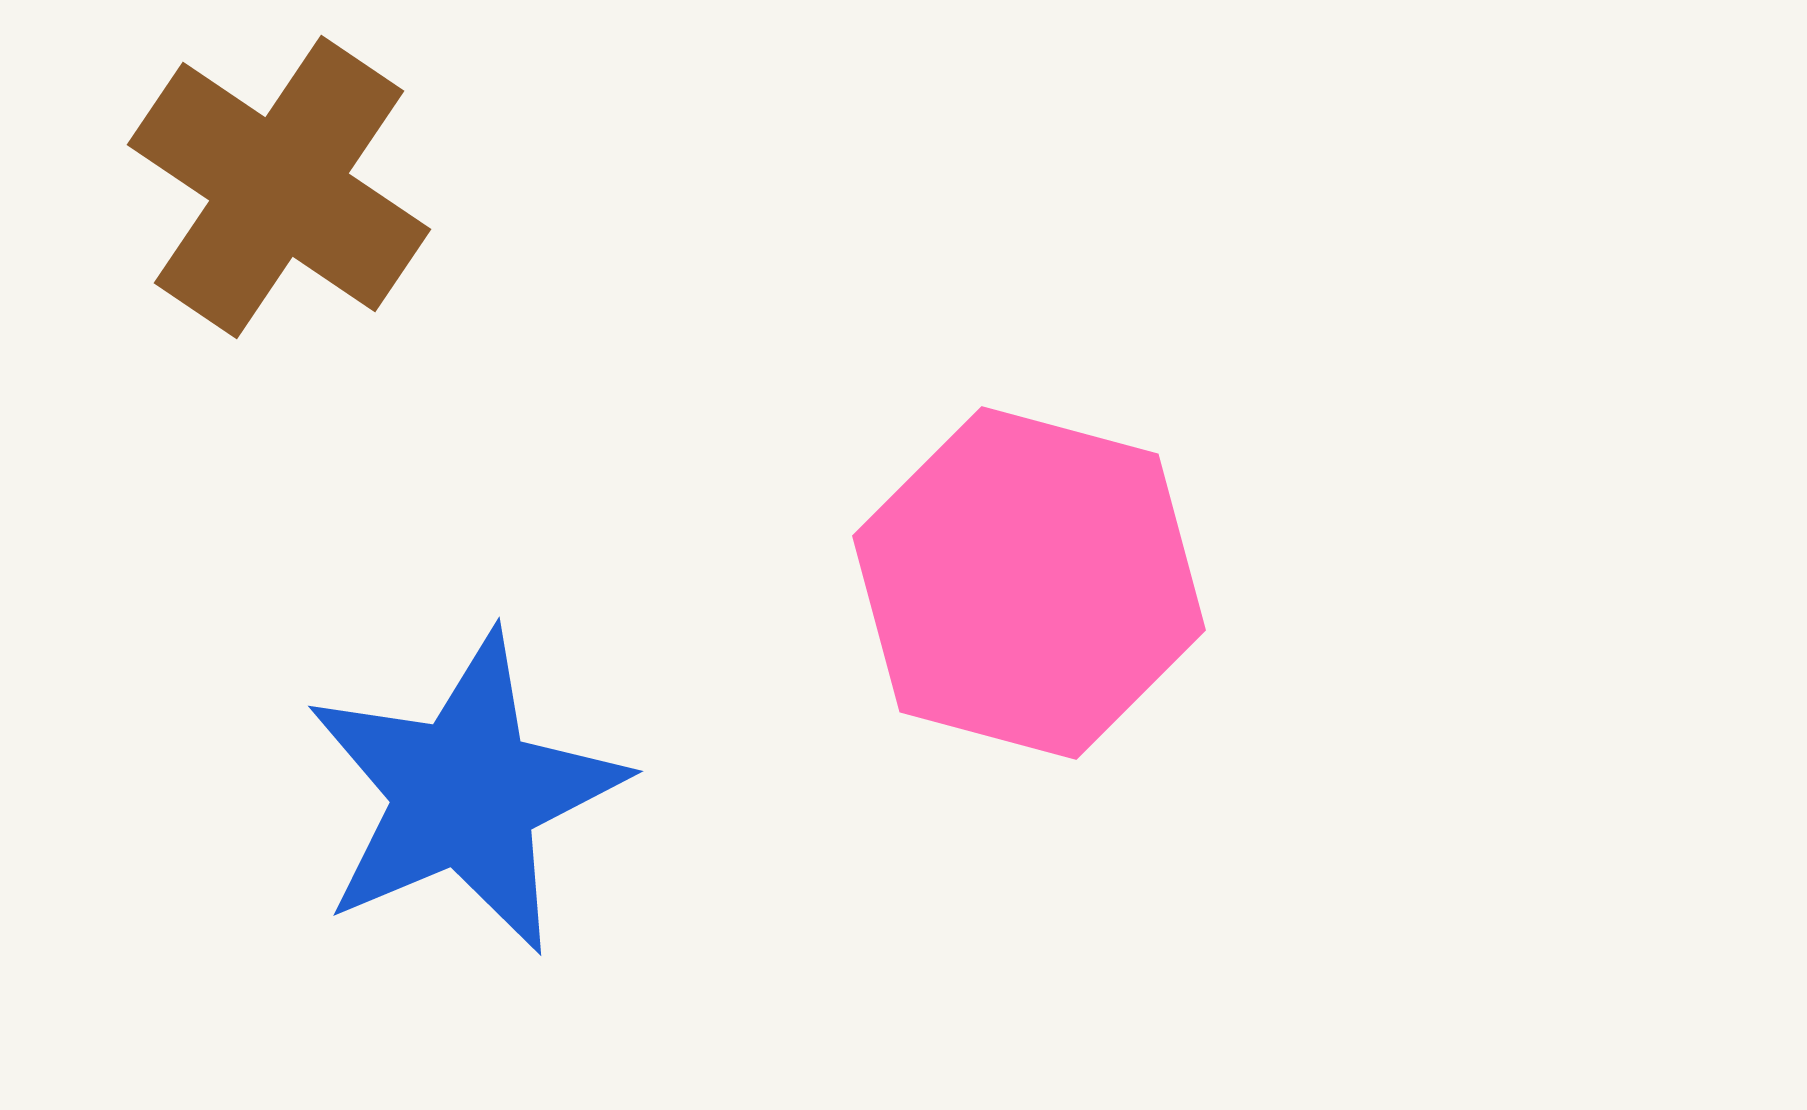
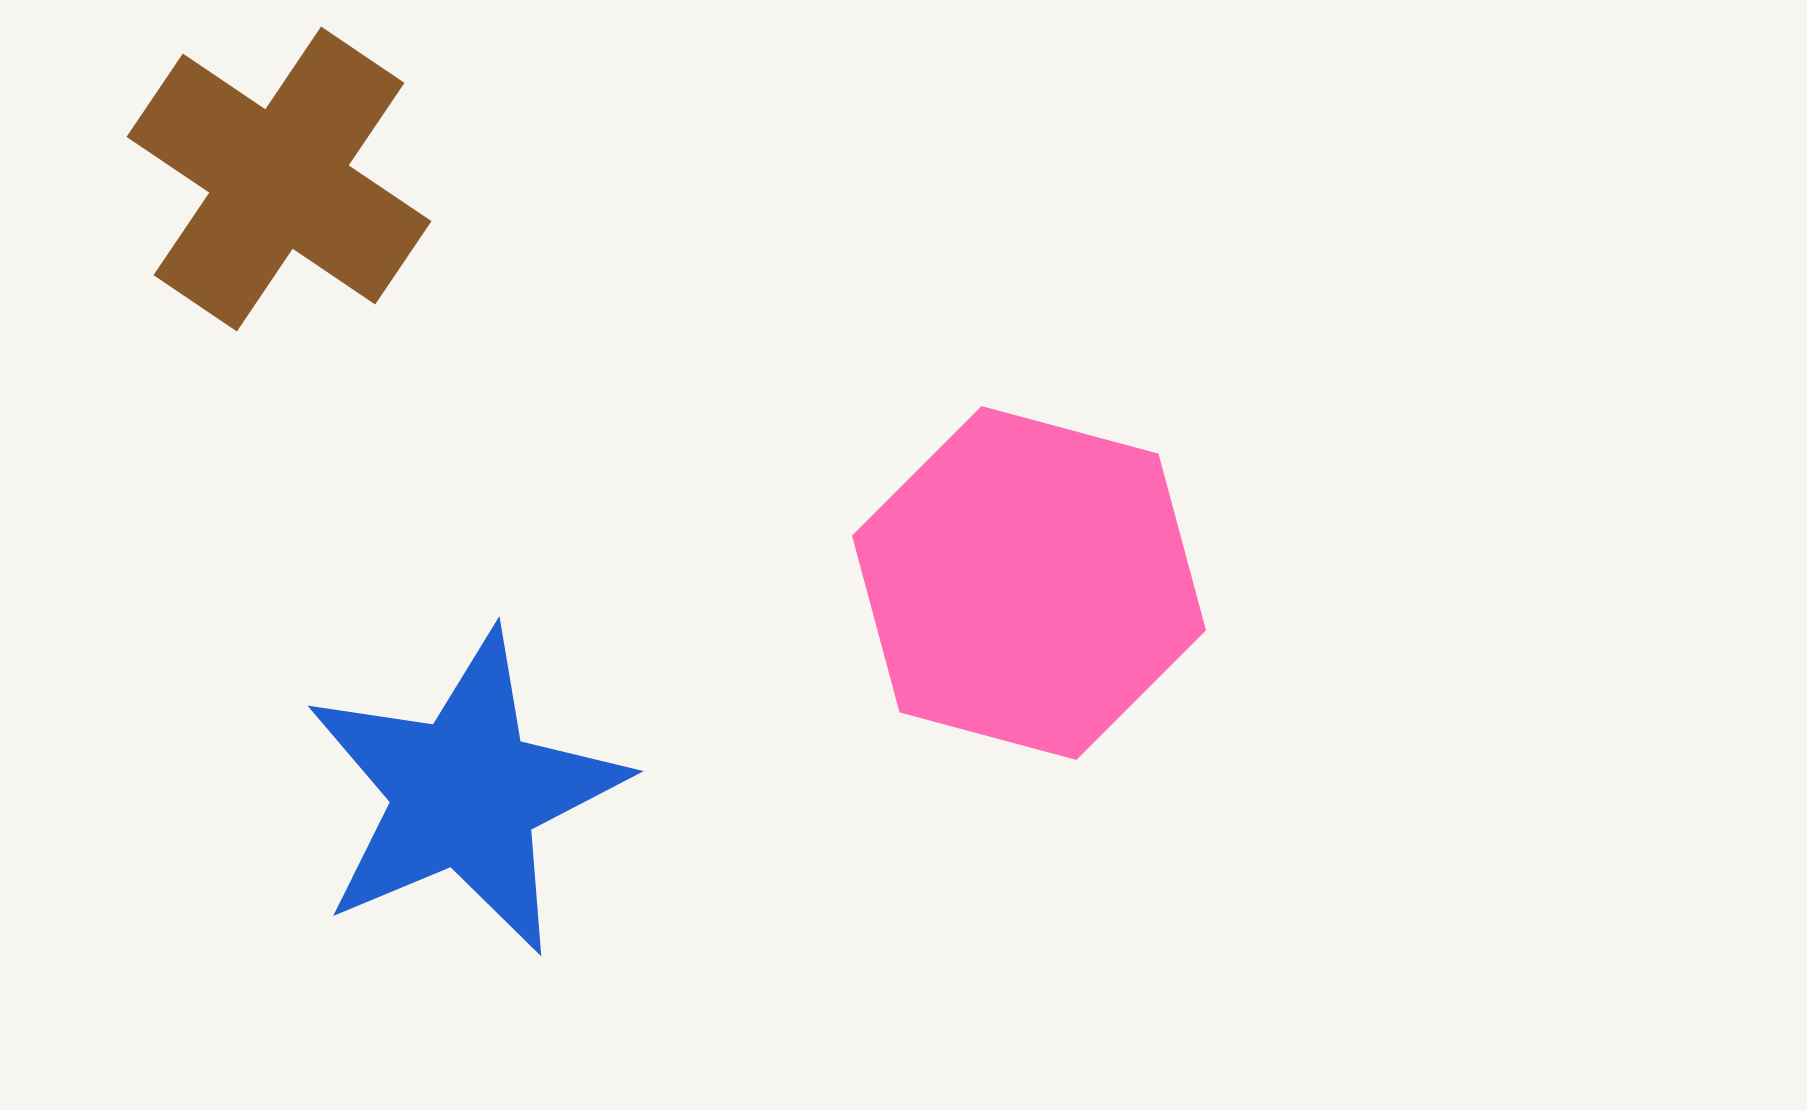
brown cross: moved 8 px up
